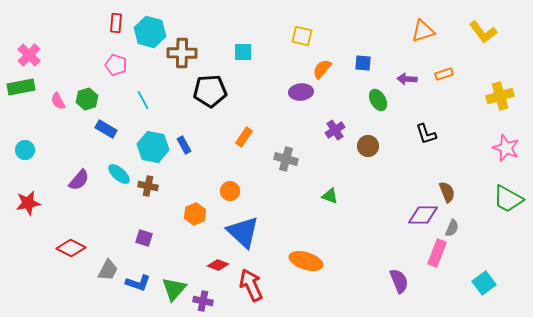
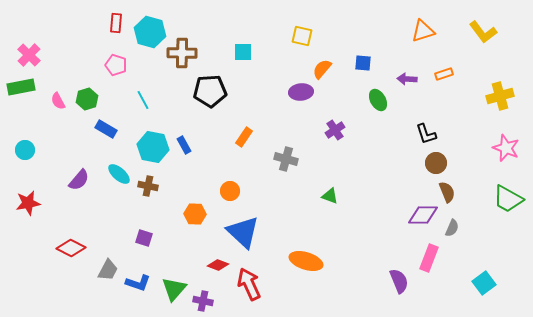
brown circle at (368, 146): moved 68 px right, 17 px down
orange hexagon at (195, 214): rotated 25 degrees clockwise
pink rectangle at (437, 253): moved 8 px left, 5 px down
red arrow at (251, 285): moved 2 px left, 1 px up
